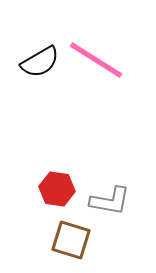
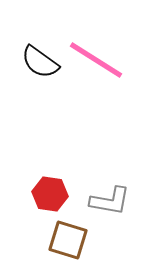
black semicircle: rotated 66 degrees clockwise
red hexagon: moved 7 px left, 5 px down
brown square: moved 3 px left
